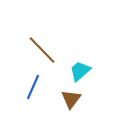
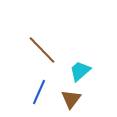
blue line: moved 6 px right, 5 px down
